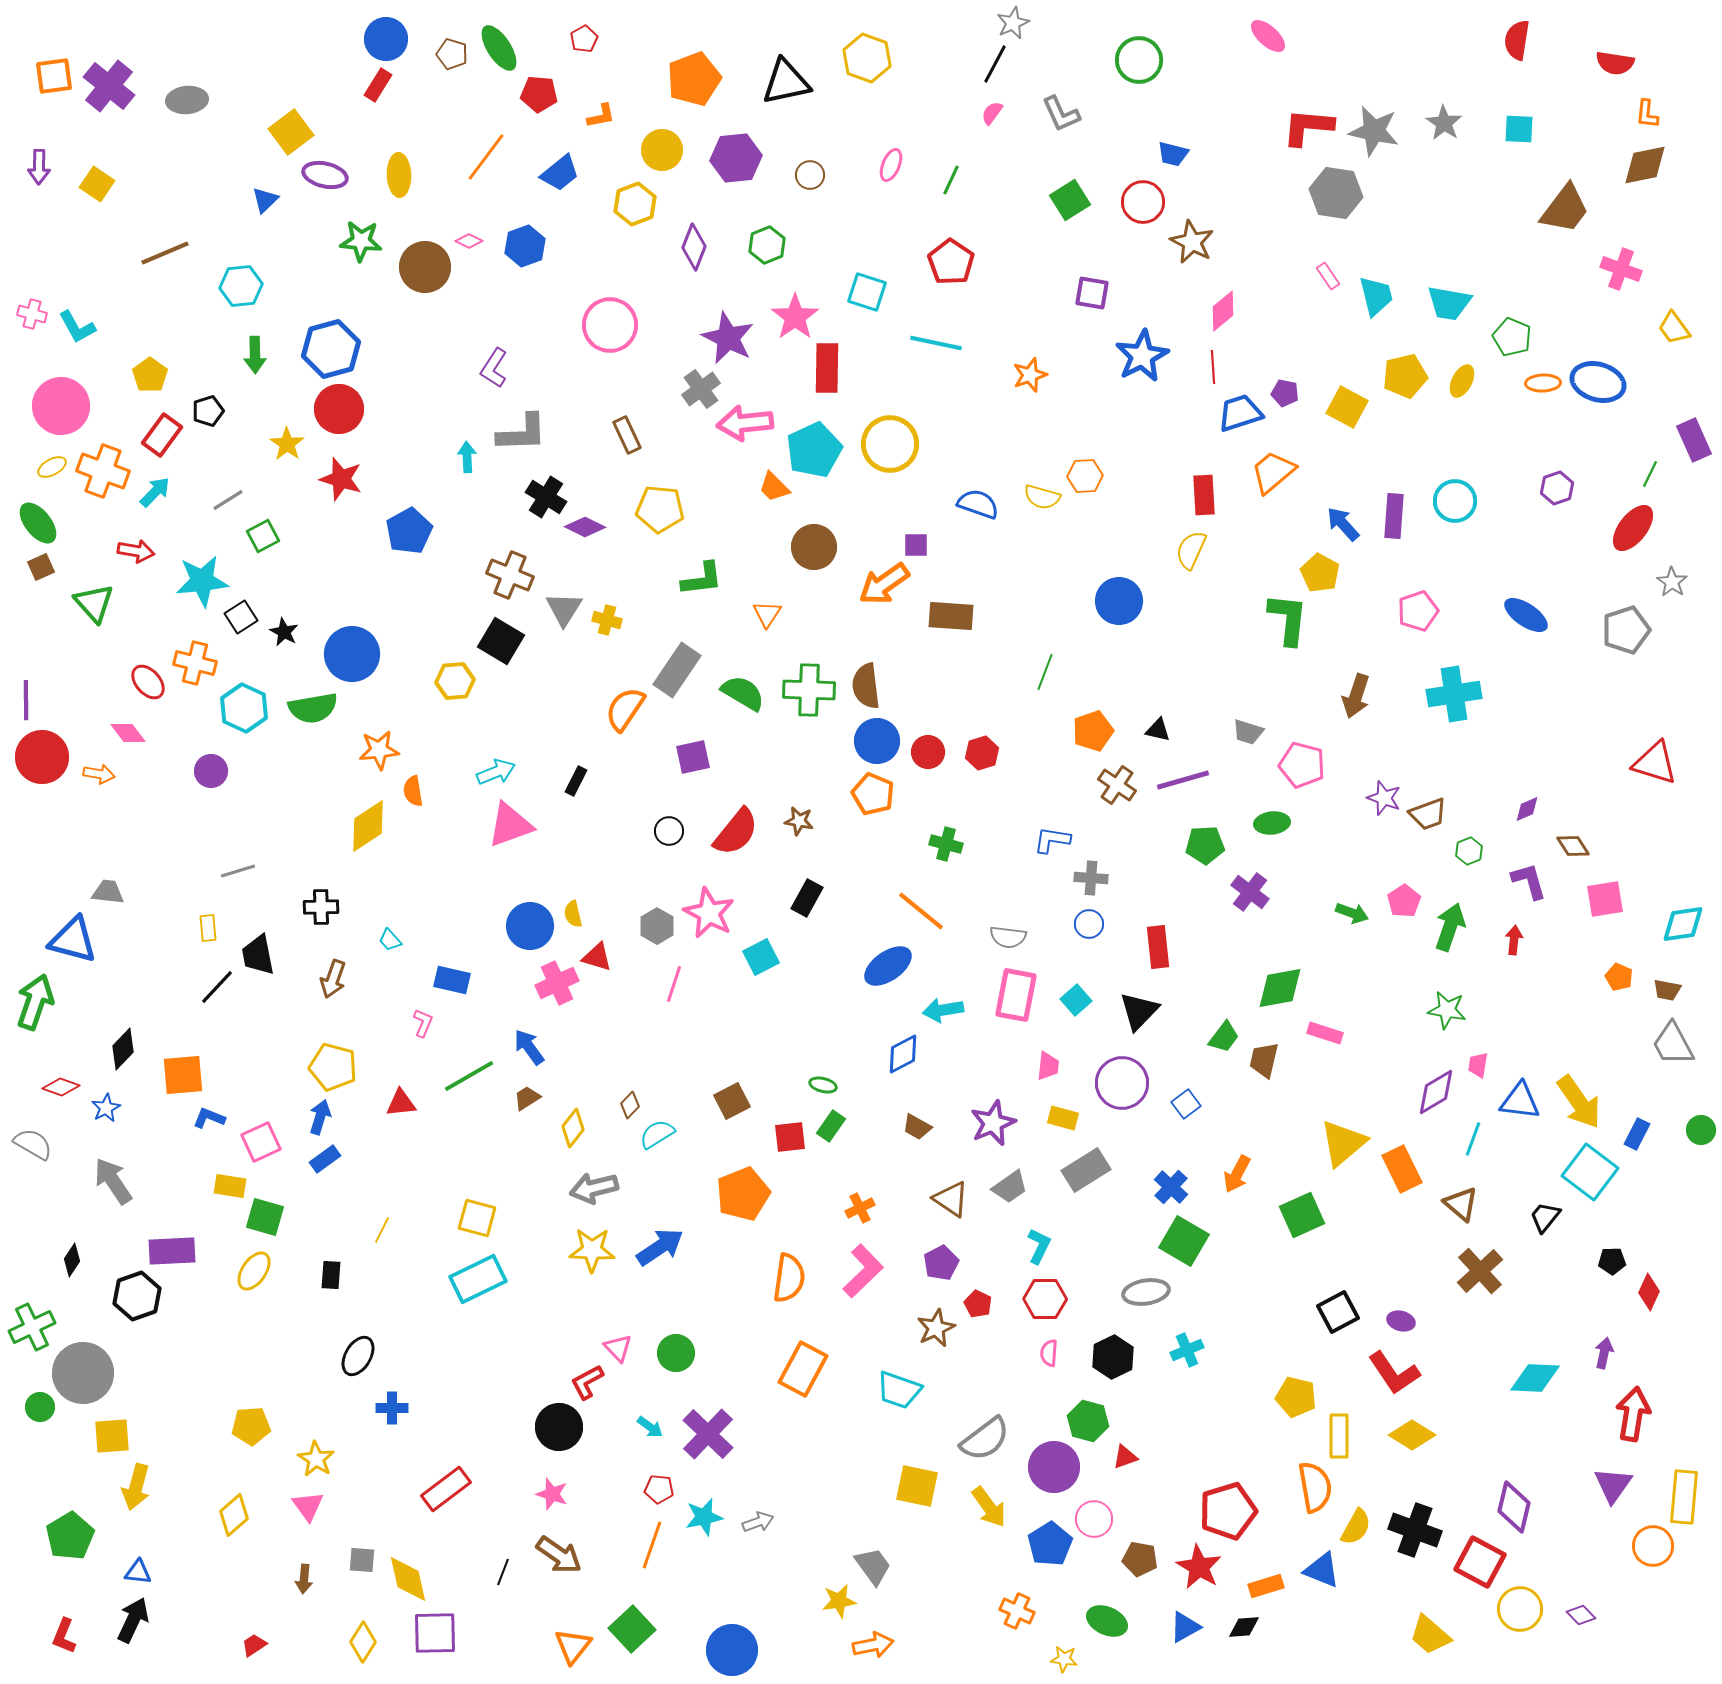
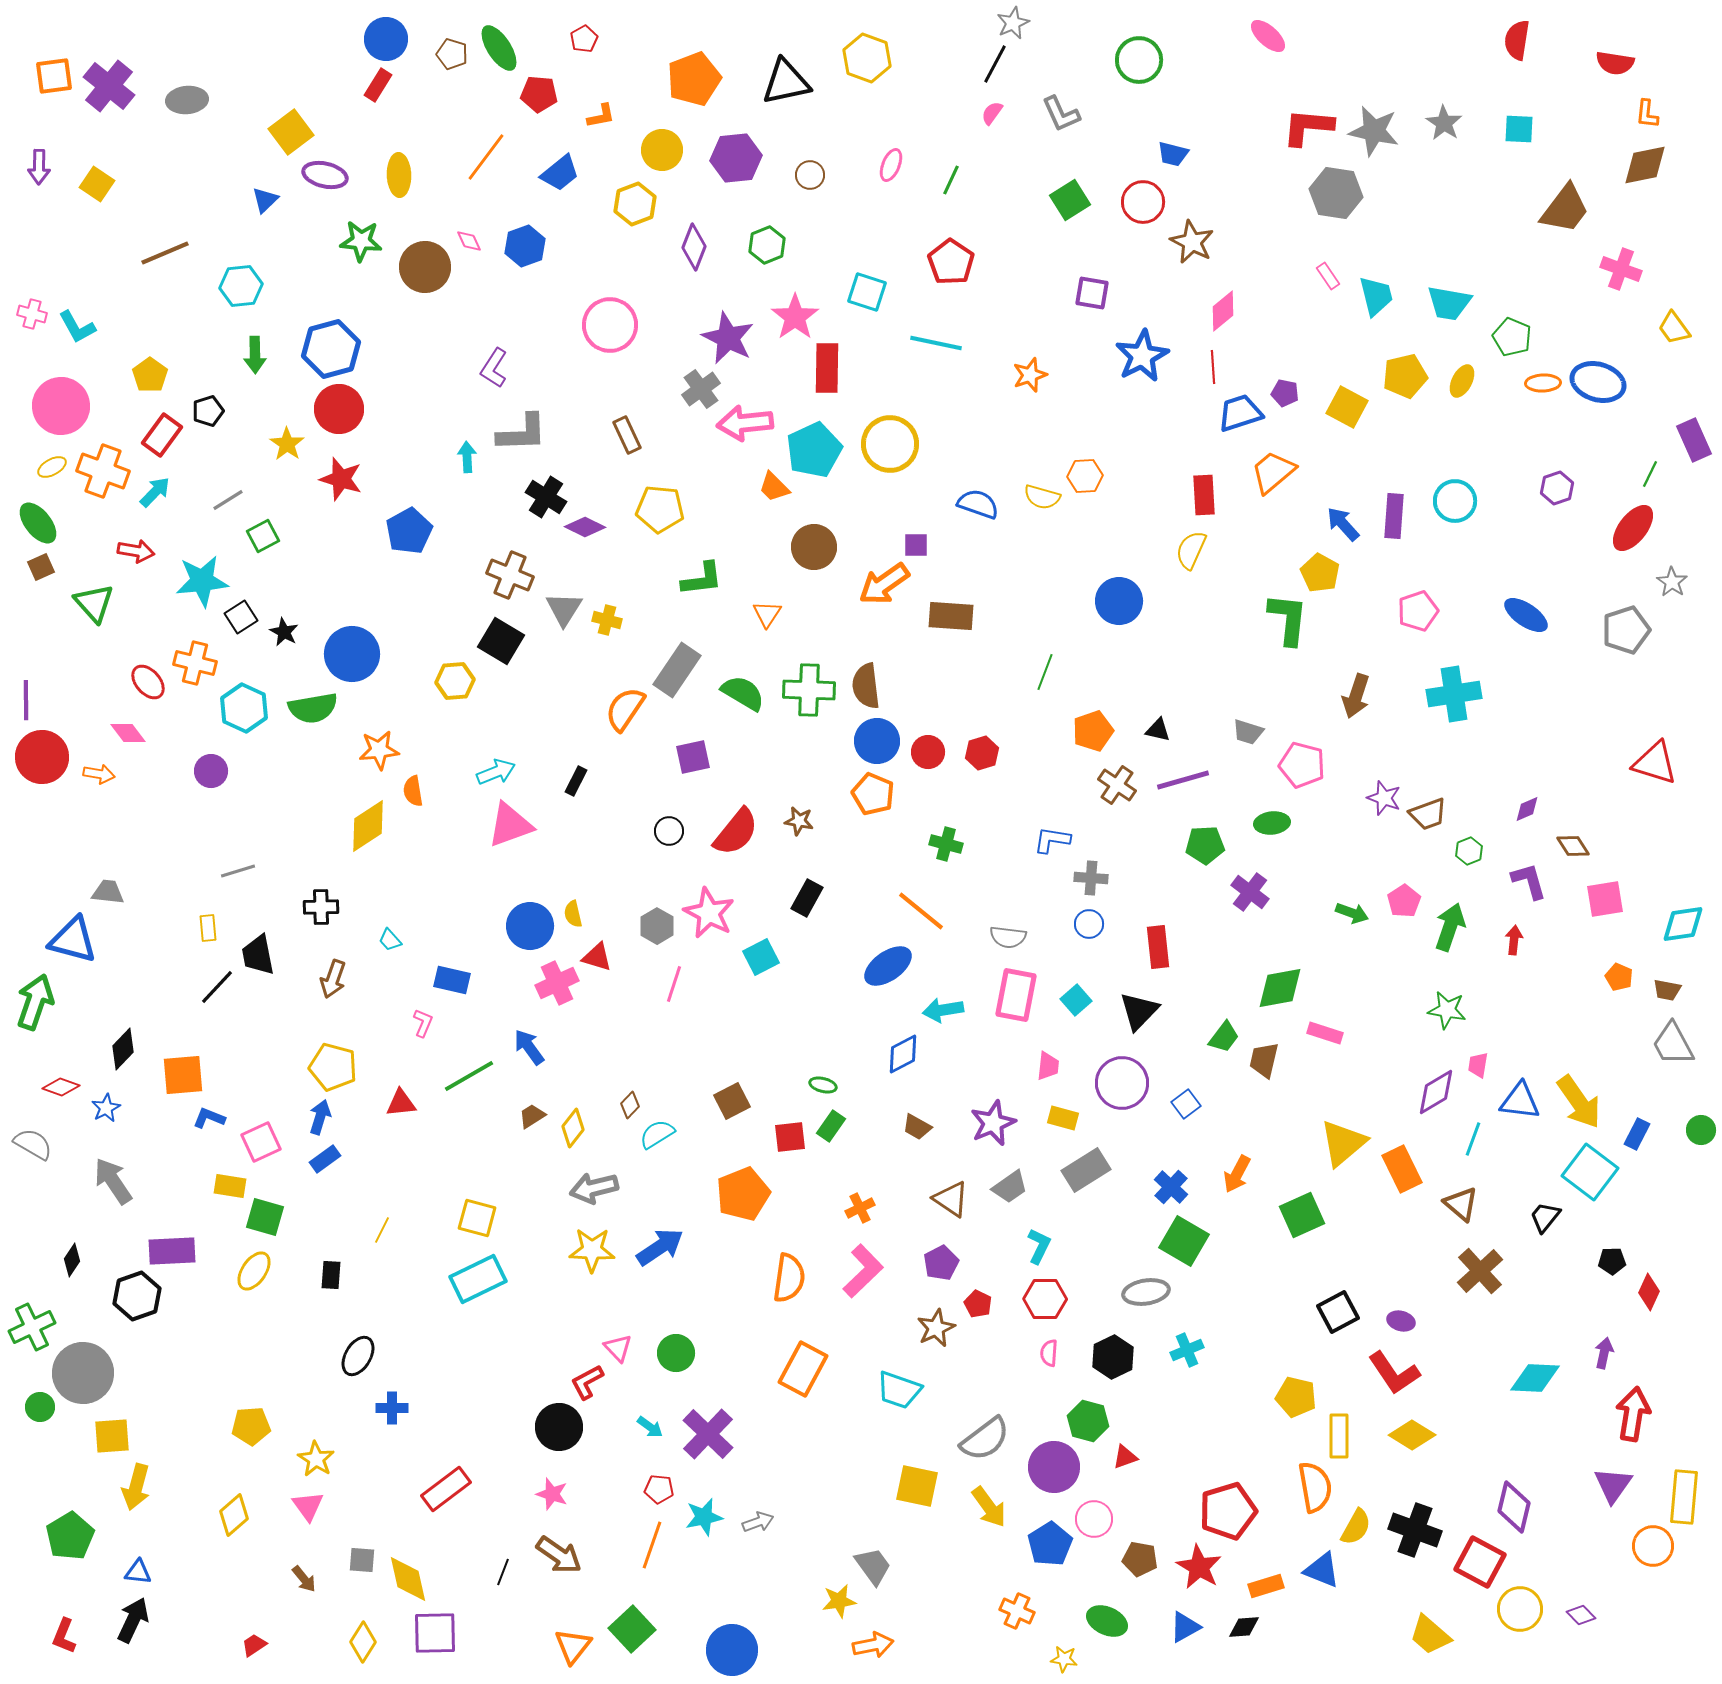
pink diamond at (469, 241): rotated 40 degrees clockwise
brown trapezoid at (527, 1098): moved 5 px right, 18 px down
brown arrow at (304, 1579): rotated 44 degrees counterclockwise
